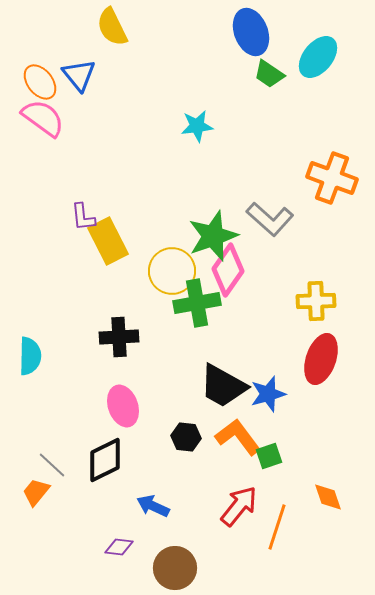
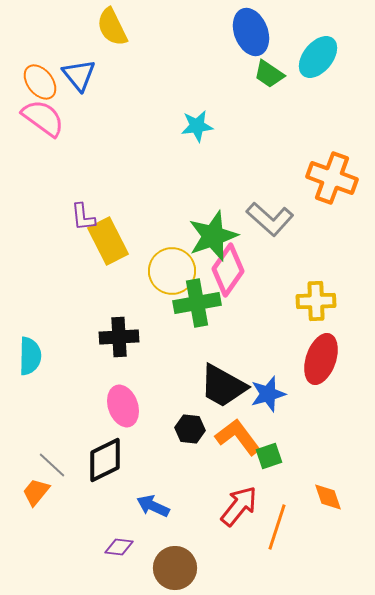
black hexagon: moved 4 px right, 8 px up
